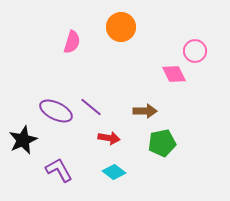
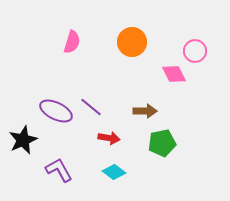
orange circle: moved 11 px right, 15 px down
